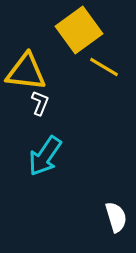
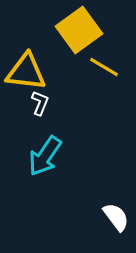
white semicircle: rotated 20 degrees counterclockwise
